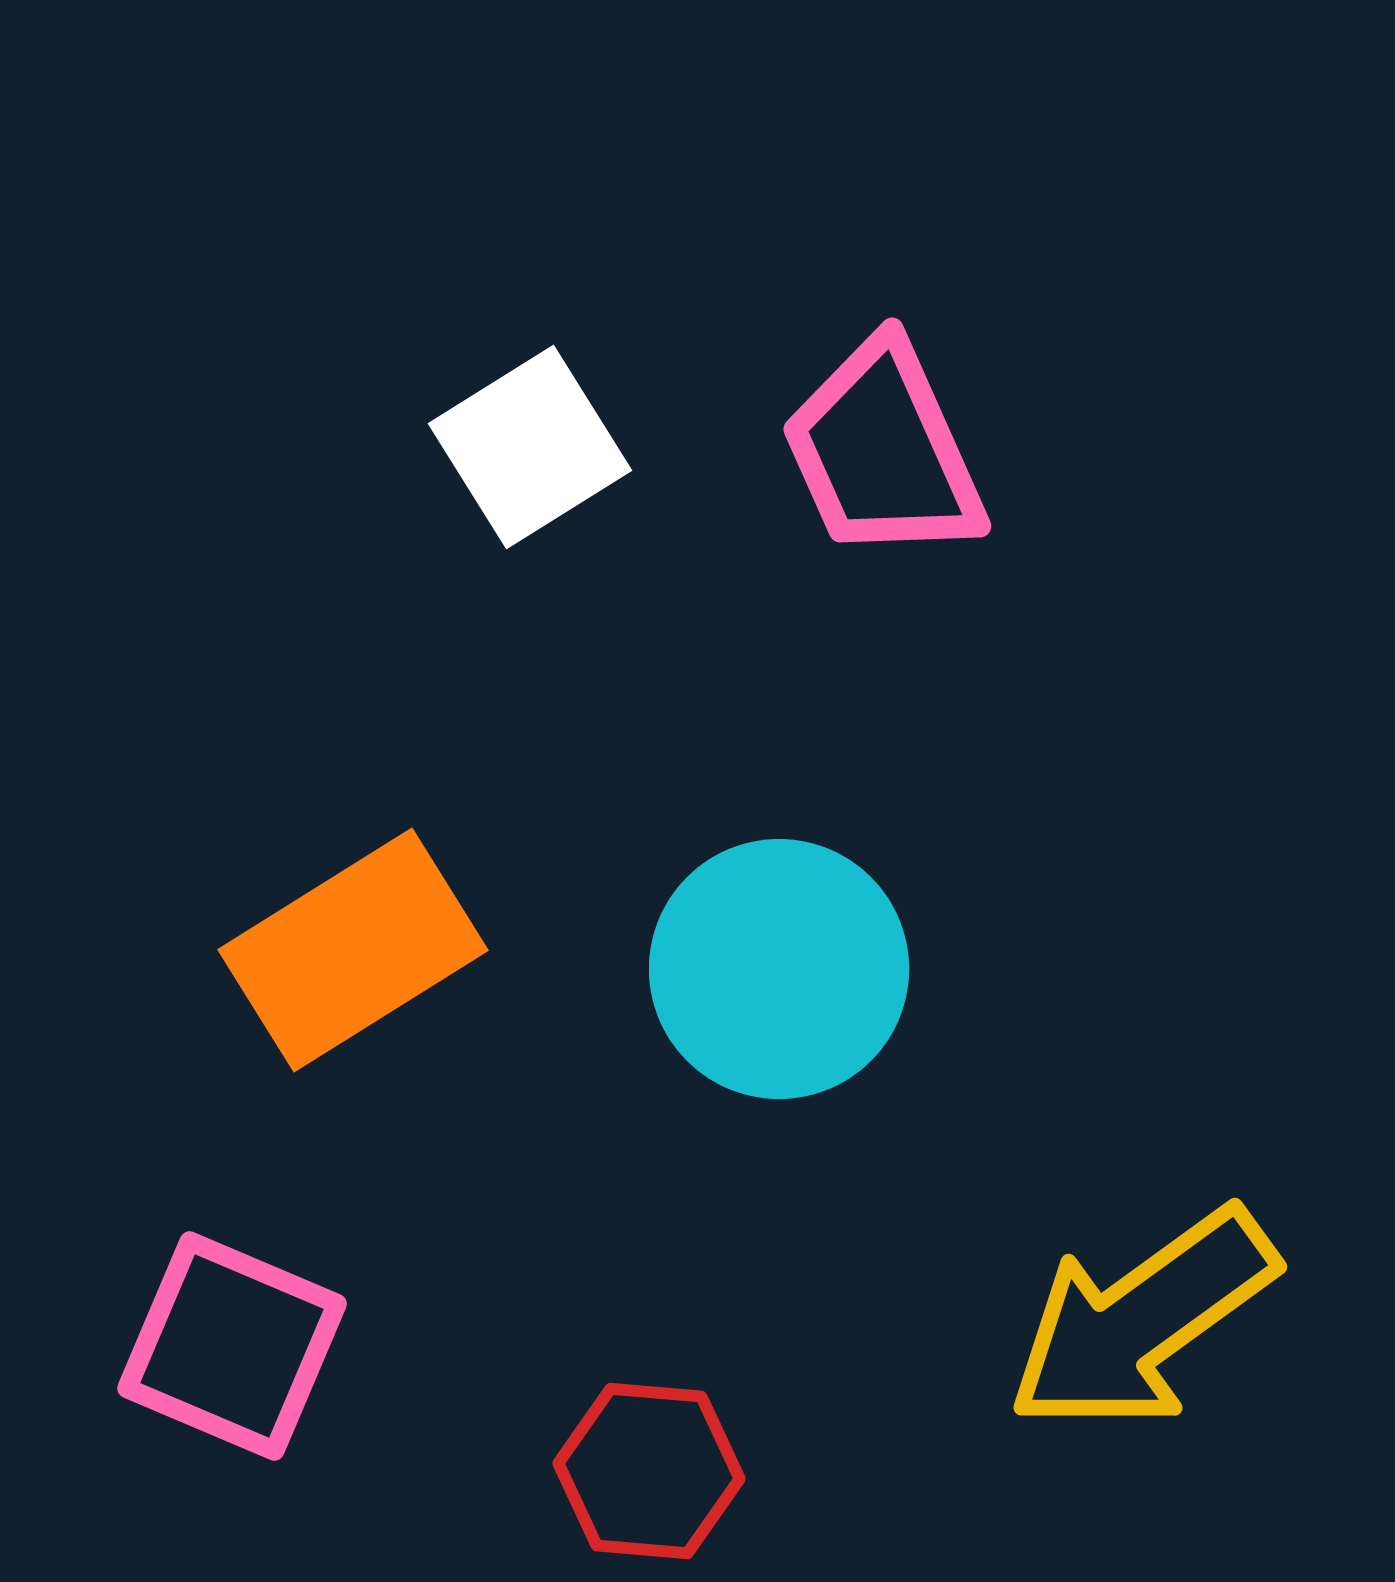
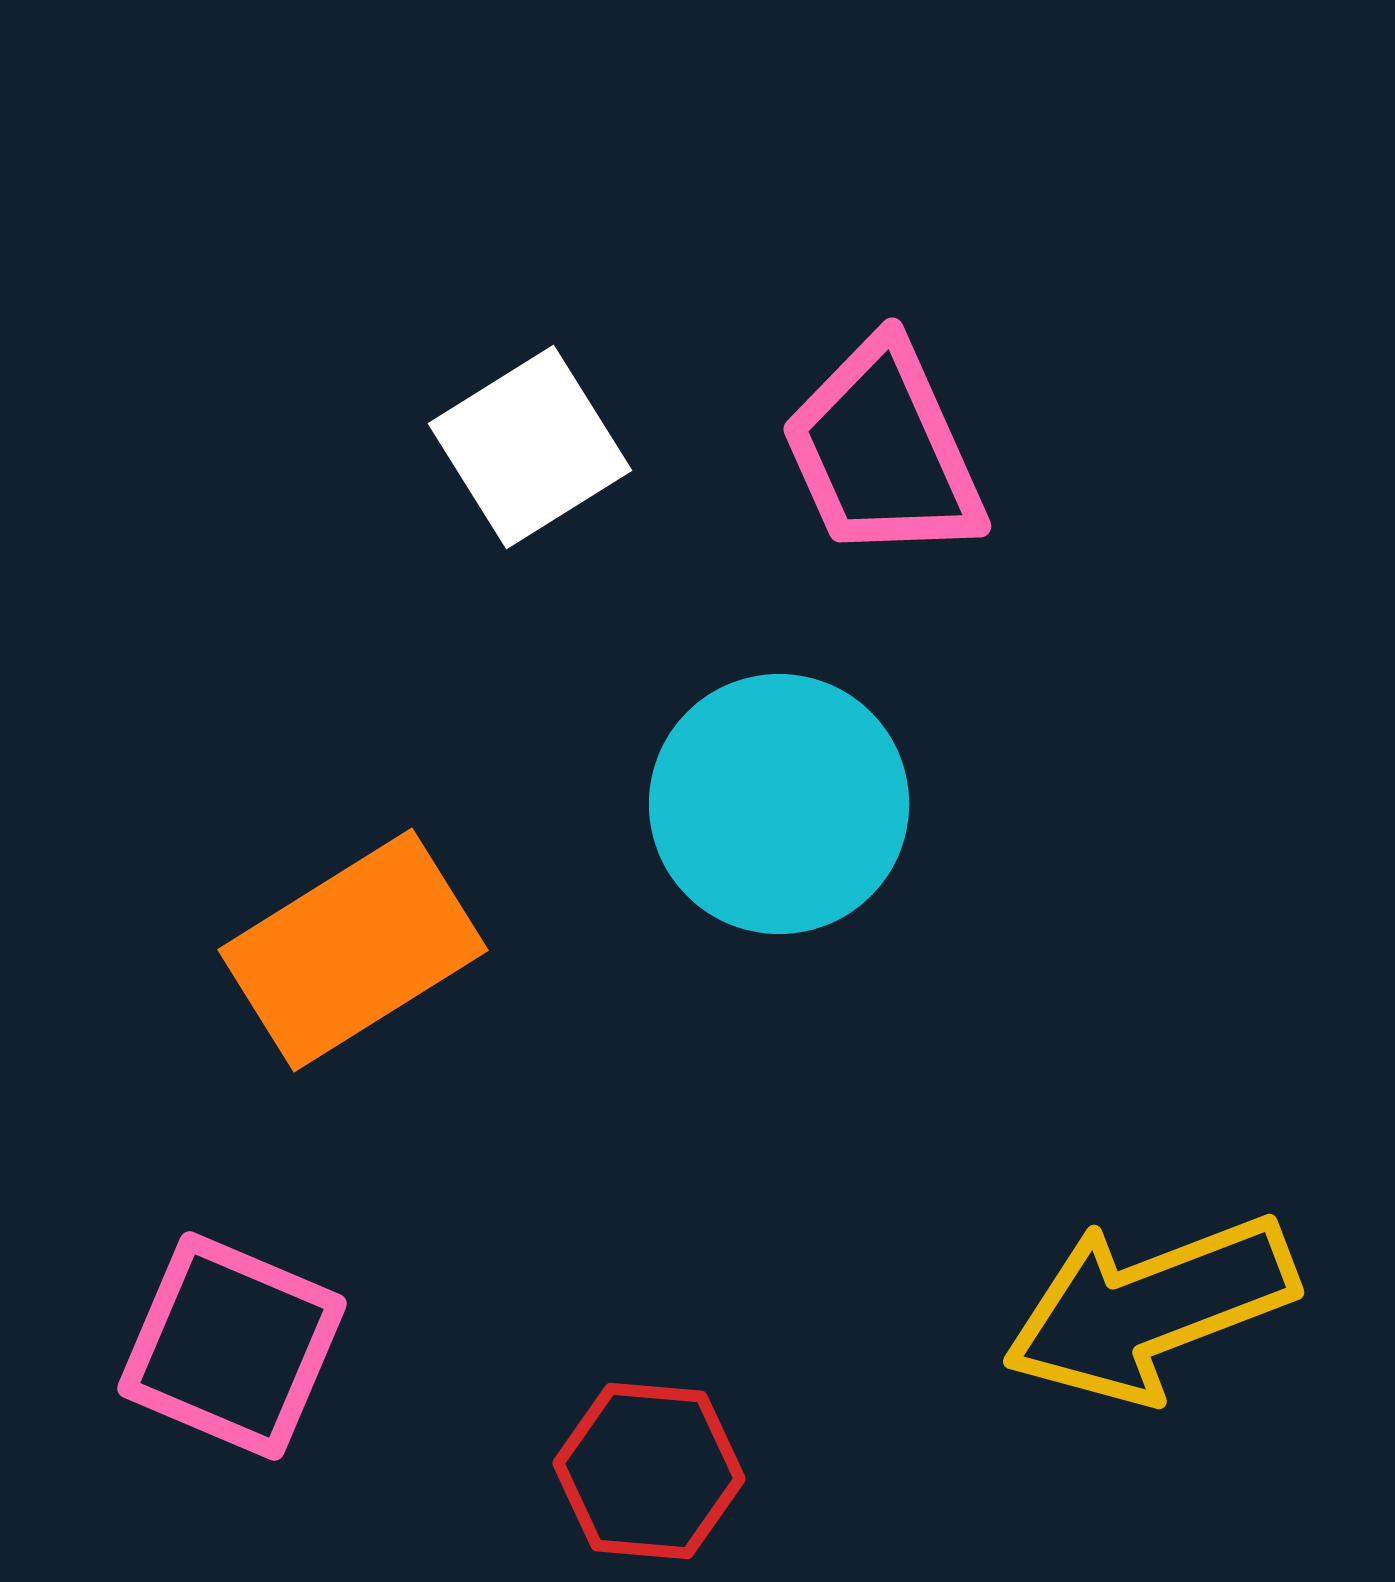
cyan circle: moved 165 px up
yellow arrow: moved 8 px right, 12 px up; rotated 15 degrees clockwise
